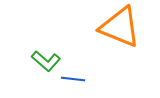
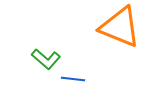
green L-shape: moved 2 px up
